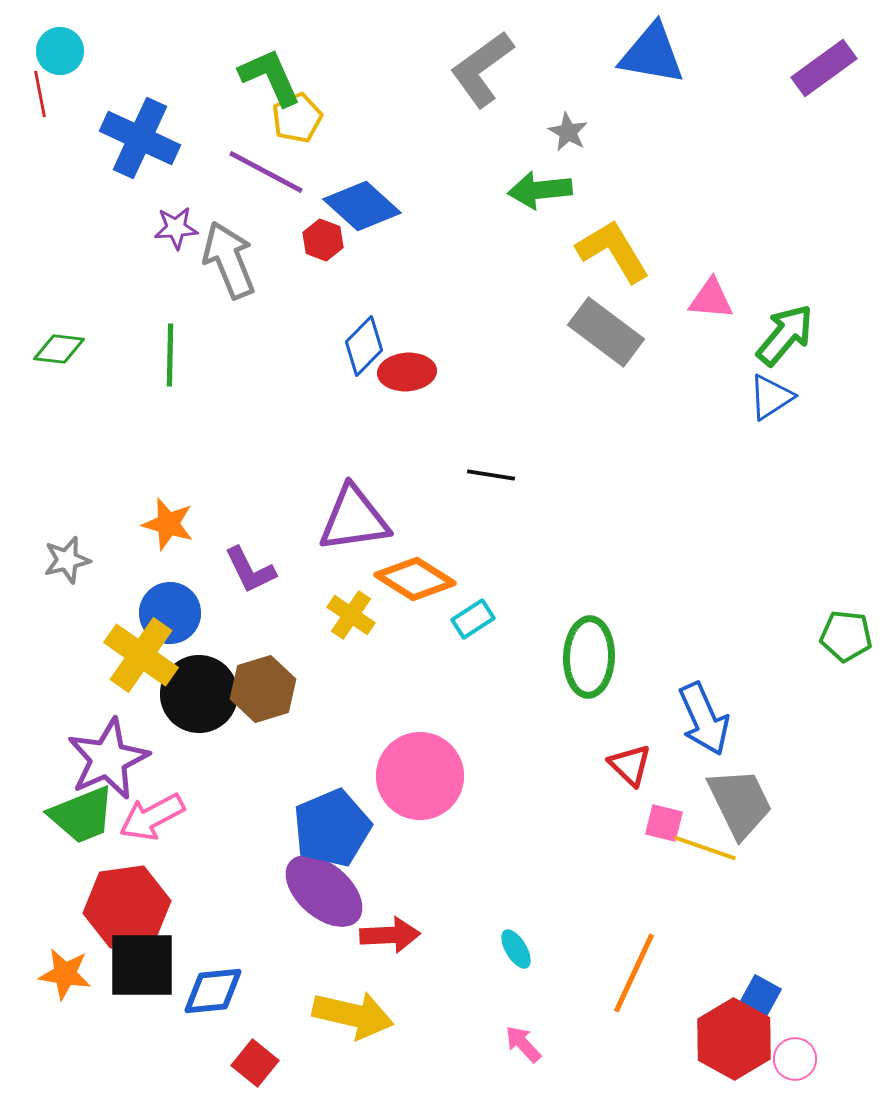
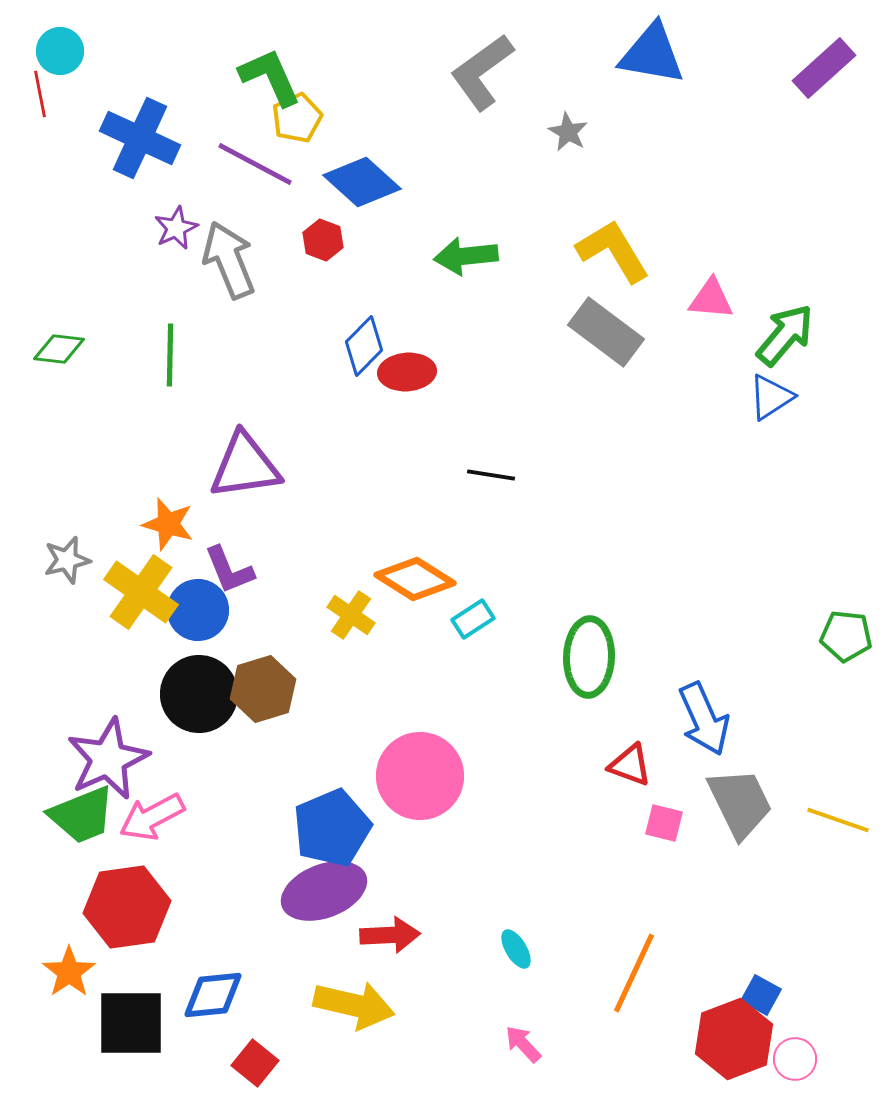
purple rectangle at (824, 68): rotated 6 degrees counterclockwise
gray L-shape at (482, 69): moved 3 px down
purple line at (266, 172): moved 11 px left, 8 px up
green arrow at (540, 190): moved 74 px left, 66 px down
blue diamond at (362, 206): moved 24 px up
purple star at (176, 228): rotated 21 degrees counterclockwise
purple triangle at (354, 519): moved 109 px left, 53 px up
purple L-shape at (250, 570): moved 21 px left; rotated 4 degrees clockwise
blue circle at (170, 613): moved 28 px right, 3 px up
yellow cross at (141, 655): moved 63 px up
red triangle at (630, 765): rotated 24 degrees counterclockwise
yellow line at (705, 848): moved 133 px right, 28 px up
purple ellipse at (324, 891): rotated 62 degrees counterclockwise
black square at (142, 965): moved 11 px left, 58 px down
orange star at (65, 974): moved 4 px right, 2 px up; rotated 28 degrees clockwise
blue diamond at (213, 991): moved 4 px down
yellow arrow at (353, 1015): moved 1 px right, 10 px up
red hexagon at (734, 1039): rotated 10 degrees clockwise
